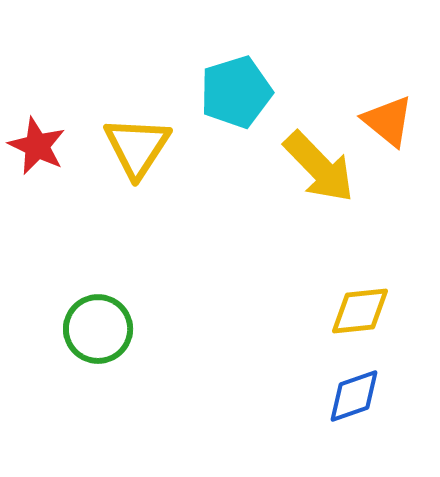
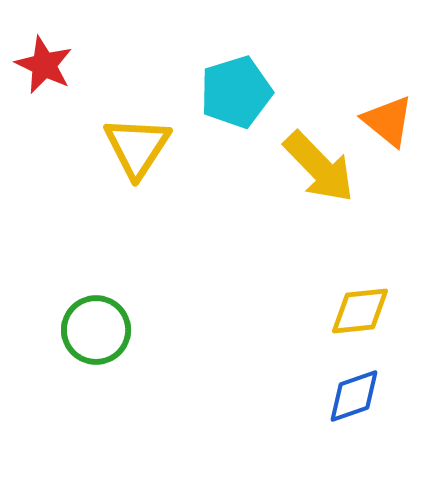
red star: moved 7 px right, 81 px up
green circle: moved 2 px left, 1 px down
